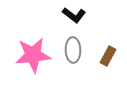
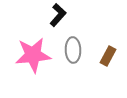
black L-shape: moved 16 px left; rotated 85 degrees counterclockwise
